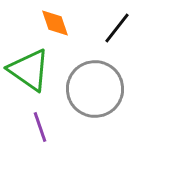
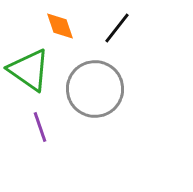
orange diamond: moved 5 px right, 3 px down
